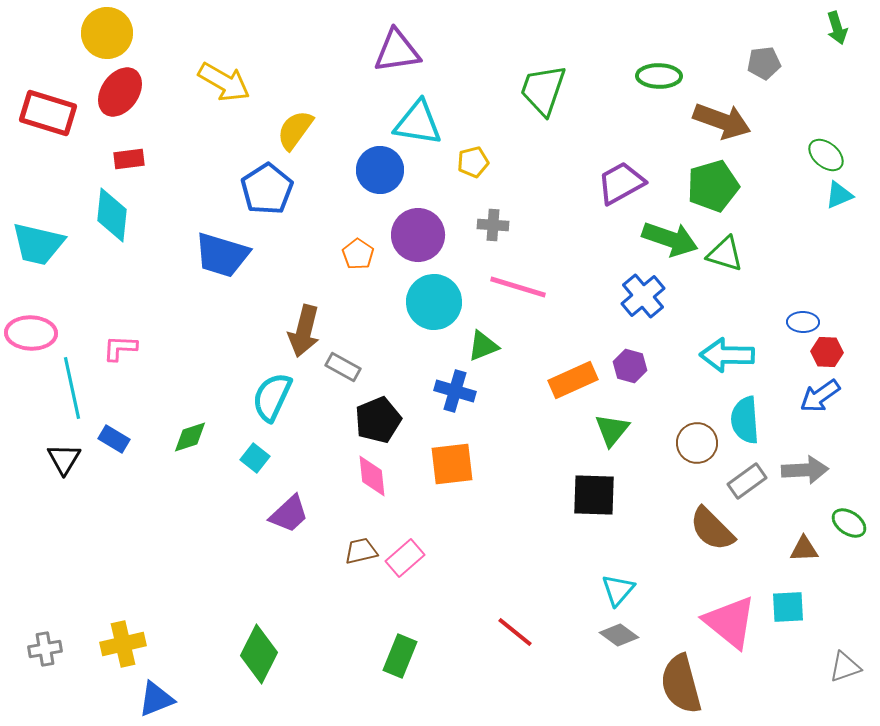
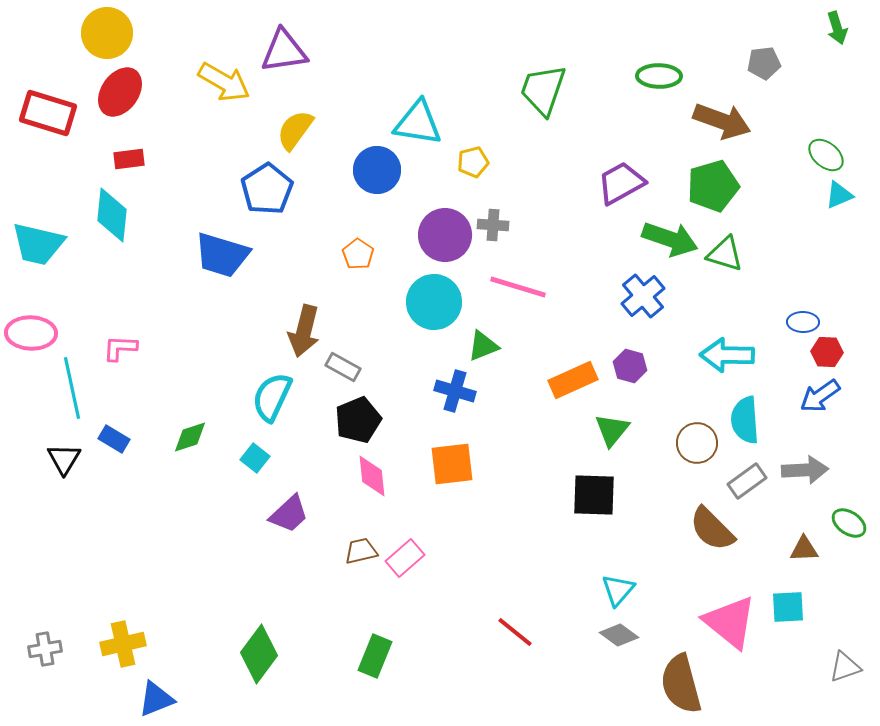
purple triangle at (397, 51): moved 113 px left
blue circle at (380, 170): moved 3 px left
purple circle at (418, 235): moved 27 px right
black pentagon at (378, 420): moved 20 px left
green diamond at (259, 654): rotated 10 degrees clockwise
green rectangle at (400, 656): moved 25 px left
